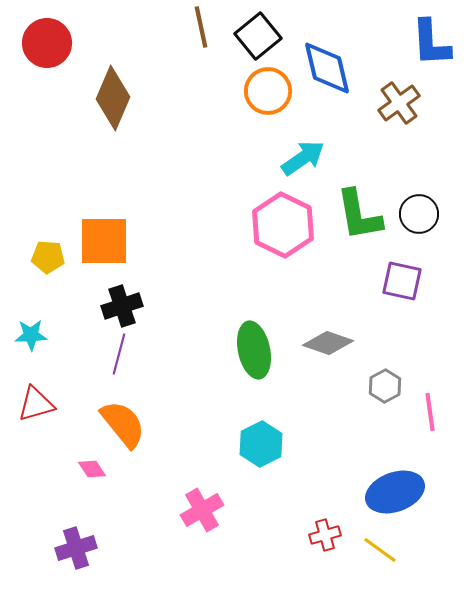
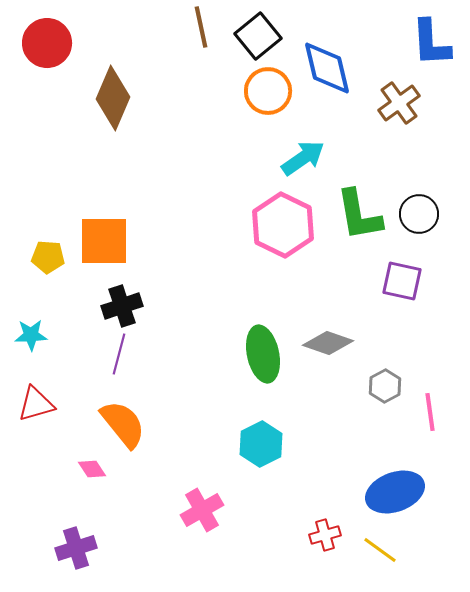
green ellipse: moved 9 px right, 4 px down
